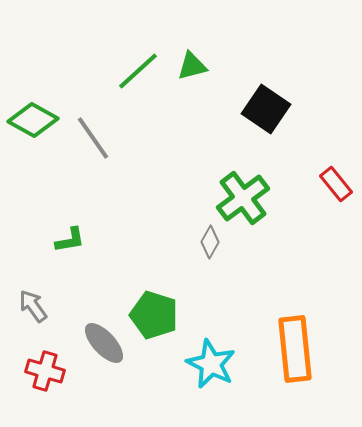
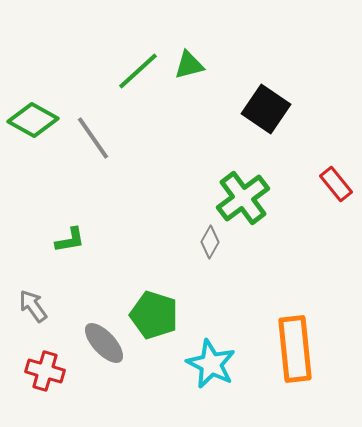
green triangle: moved 3 px left, 1 px up
